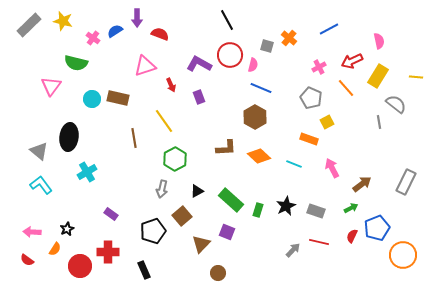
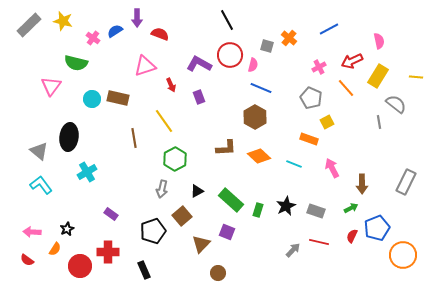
brown arrow at (362, 184): rotated 126 degrees clockwise
